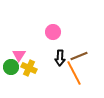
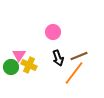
black arrow: moved 2 px left; rotated 21 degrees counterclockwise
yellow cross: moved 3 px up
orange line: rotated 65 degrees clockwise
